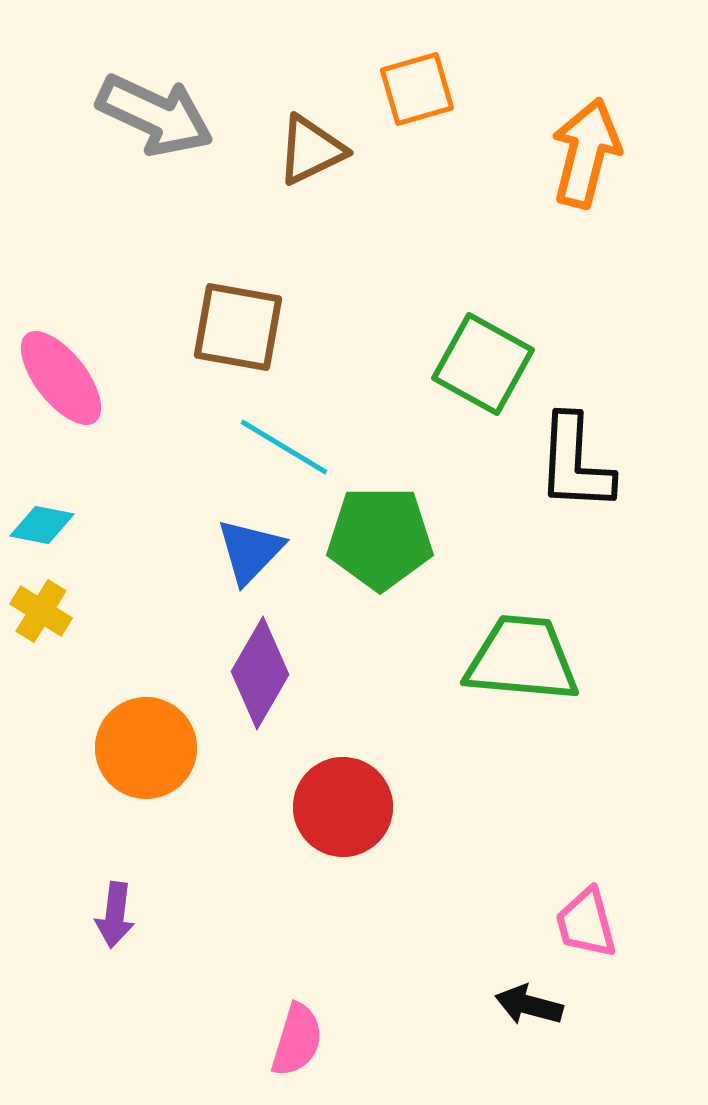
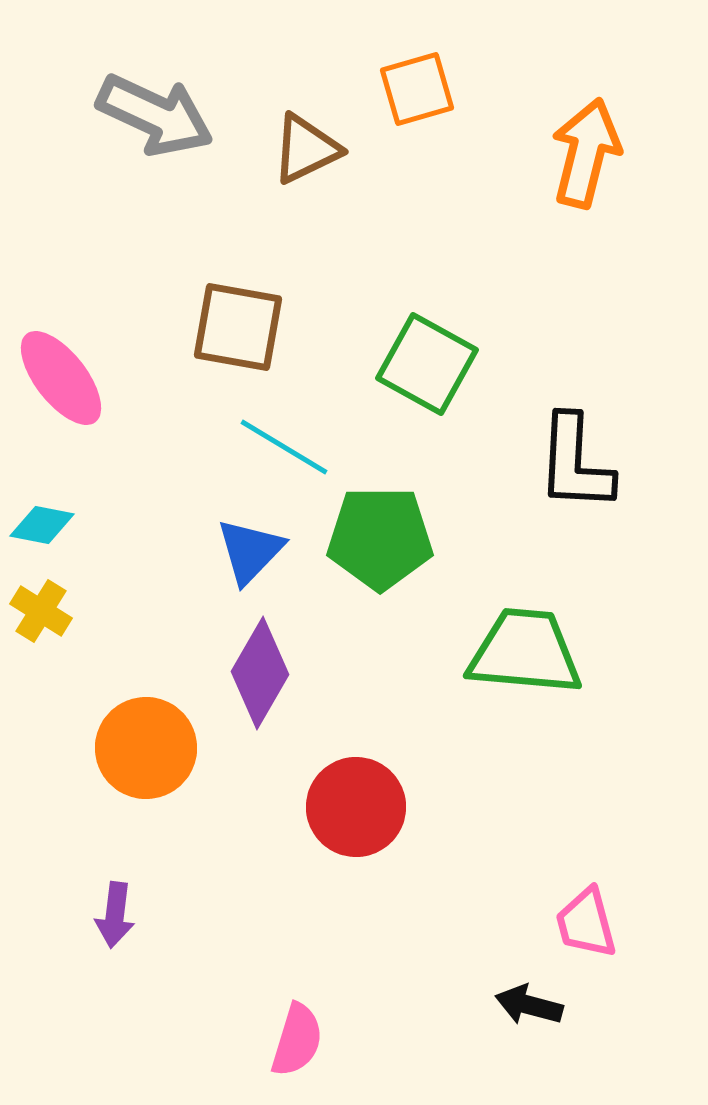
brown triangle: moved 5 px left, 1 px up
green square: moved 56 px left
green trapezoid: moved 3 px right, 7 px up
red circle: moved 13 px right
